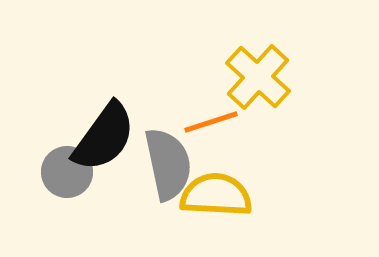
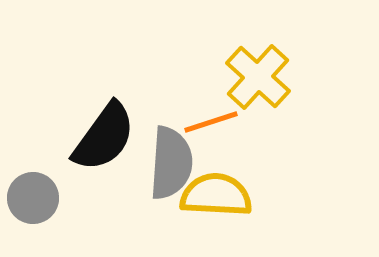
gray semicircle: moved 3 px right, 1 px up; rotated 16 degrees clockwise
gray circle: moved 34 px left, 26 px down
